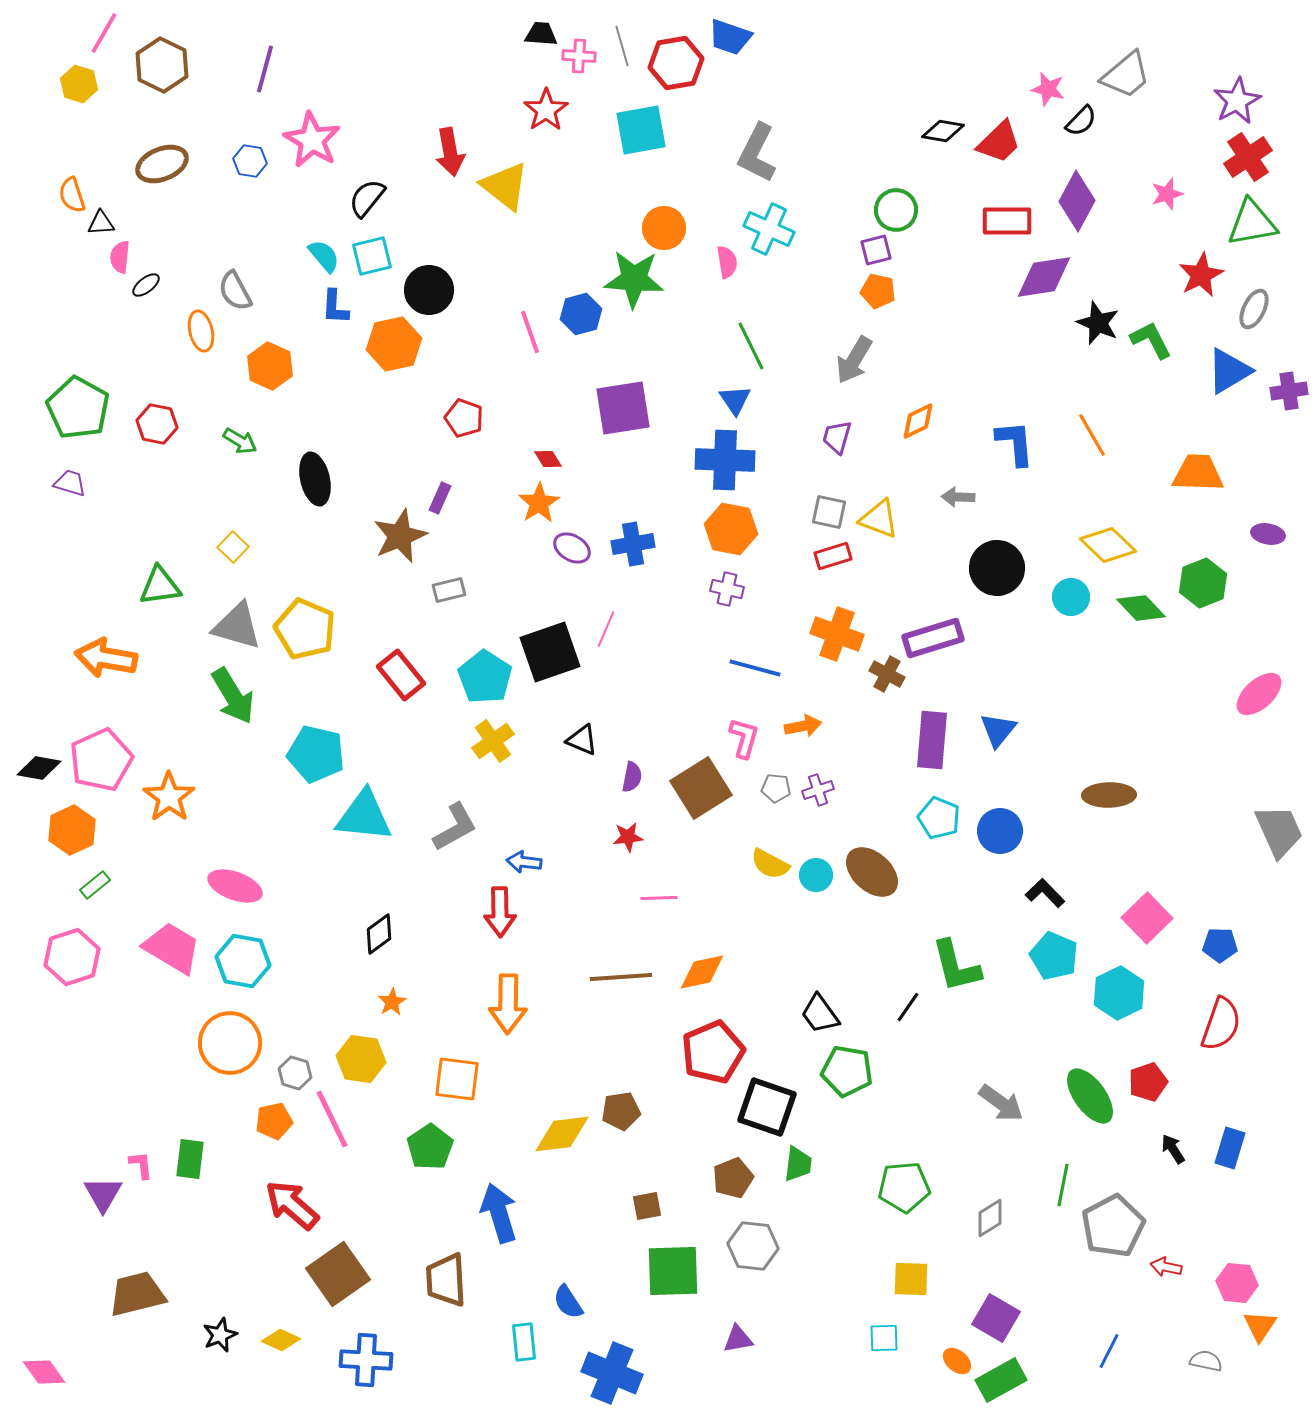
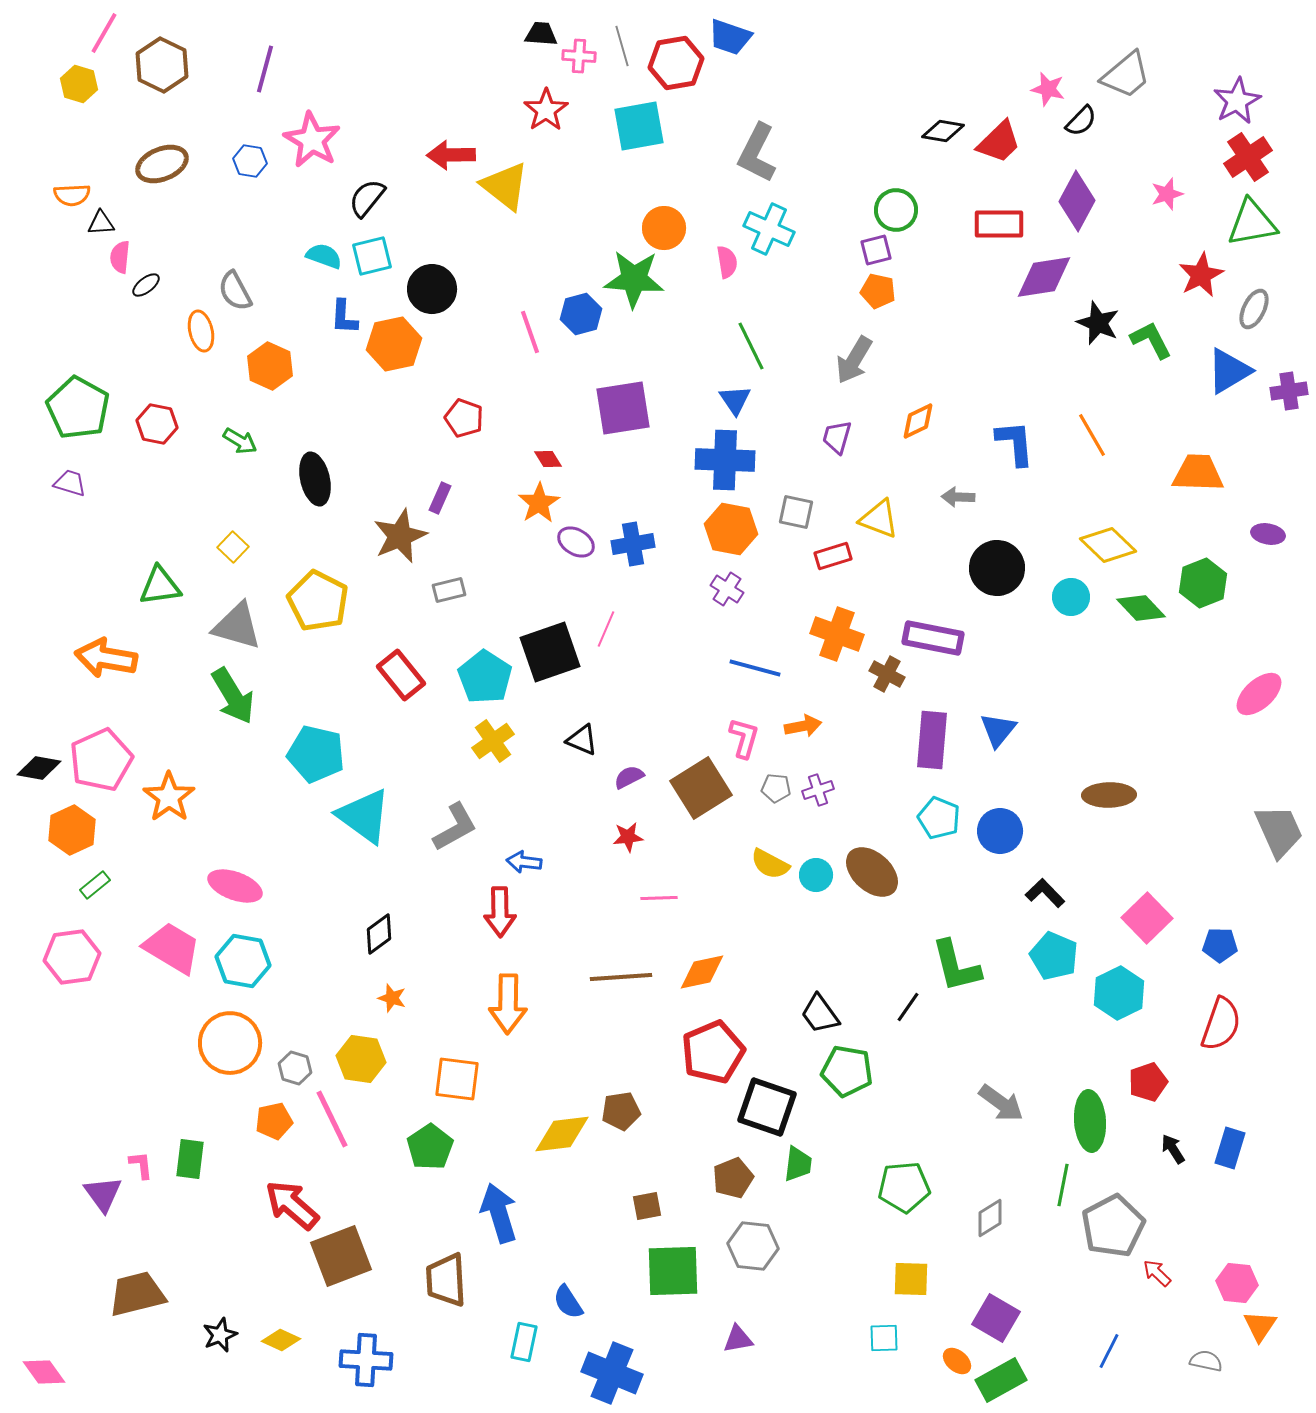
cyan square at (641, 130): moved 2 px left, 4 px up
red arrow at (450, 152): moved 1 px right, 3 px down; rotated 99 degrees clockwise
orange semicircle at (72, 195): rotated 75 degrees counterclockwise
red rectangle at (1007, 221): moved 8 px left, 3 px down
cyan semicircle at (324, 256): rotated 30 degrees counterclockwise
black circle at (429, 290): moved 3 px right, 1 px up
blue L-shape at (335, 307): moved 9 px right, 10 px down
gray square at (829, 512): moved 33 px left
purple ellipse at (572, 548): moved 4 px right, 6 px up
purple cross at (727, 589): rotated 20 degrees clockwise
yellow pentagon at (305, 629): moved 13 px right, 28 px up; rotated 4 degrees clockwise
purple rectangle at (933, 638): rotated 28 degrees clockwise
purple semicircle at (632, 777): moved 3 px left; rotated 128 degrees counterclockwise
cyan triangle at (364, 816): rotated 30 degrees clockwise
pink hexagon at (72, 957): rotated 10 degrees clockwise
orange star at (392, 1002): moved 4 px up; rotated 24 degrees counterclockwise
gray hexagon at (295, 1073): moved 5 px up
green ellipse at (1090, 1096): moved 25 px down; rotated 32 degrees clockwise
purple triangle at (103, 1194): rotated 6 degrees counterclockwise
red arrow at (1166, 1267): moved 9 px left, 6 px down; rotated 32 degrees clockwise
brown square at (338, 1274): moved 3 px right, 18 px up; rotated 14 degrees clockwise
cyan rectangle at (524, 1342): rotated 18 degrees clockwise
